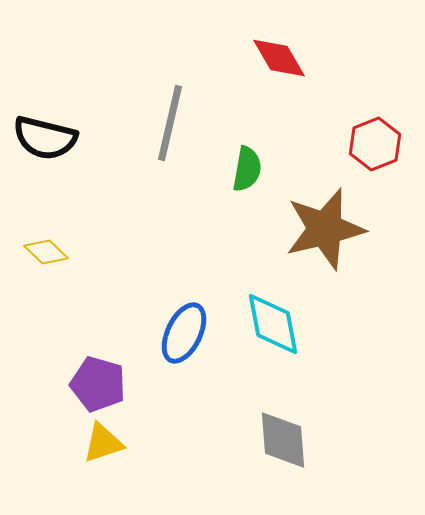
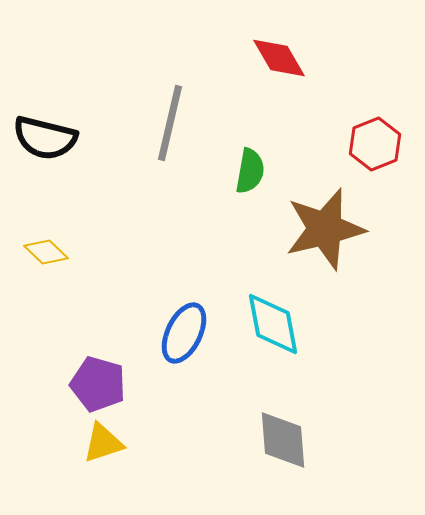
green semicircle: moved 3 px right, 2 px down
